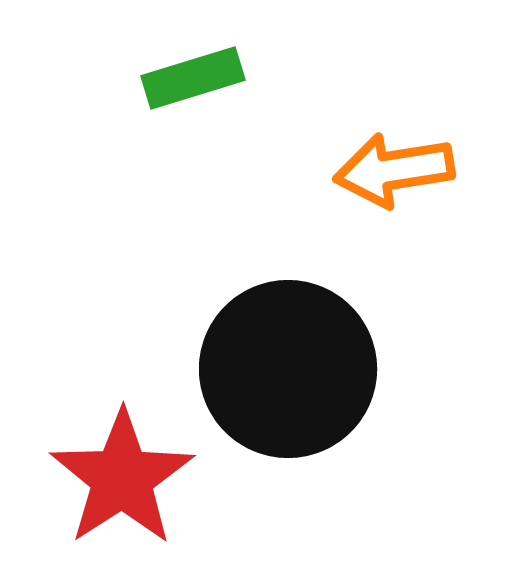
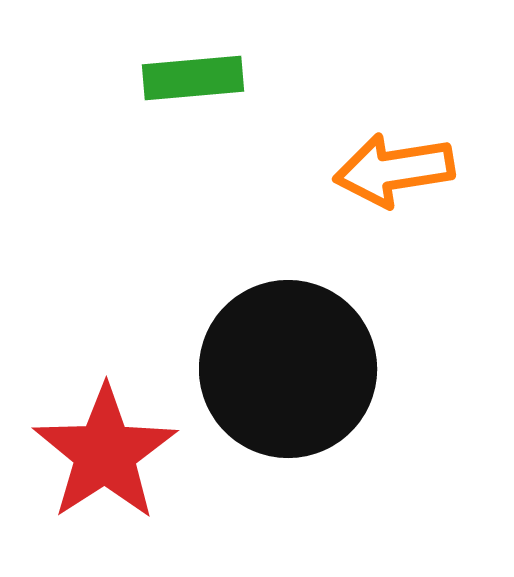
green rectangle: rotated 12 degrees clockwise
red star: moved 17 px left, 25 px up
